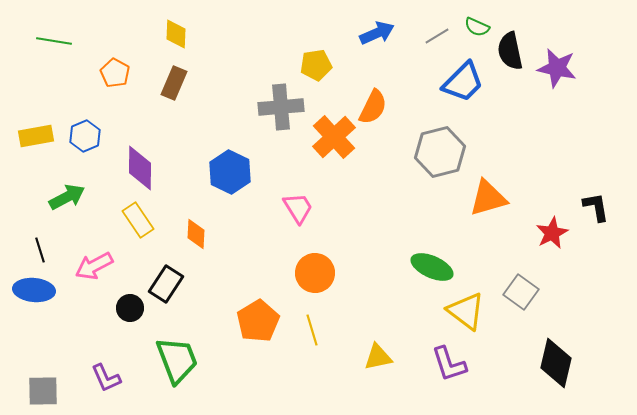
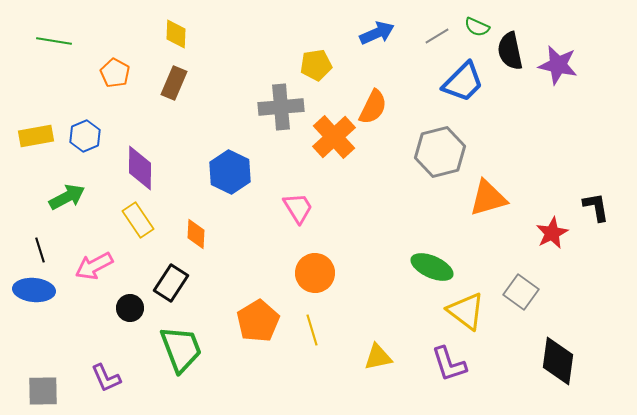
purple star at (557, 68): moved 1 px right, 3 px up
black rectangle at (166, 284): moved 5 px right, 1 px up
green trapezoid at (177, 360): moved 4 px right, 11 px up
black diamond at (556, 363): moved 2 px right, 2 px up; rotated 6 degrees counterclockwise
